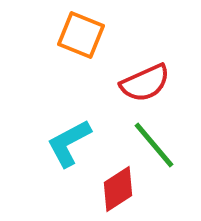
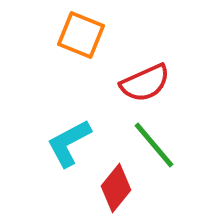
red diamond: moved 2 px left, 1 px up; rotated 18 degrees counterclockwise
